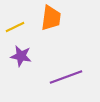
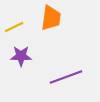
yellow line: moved 1 px left
purple star: rotated 10 degrees counterclockwise
